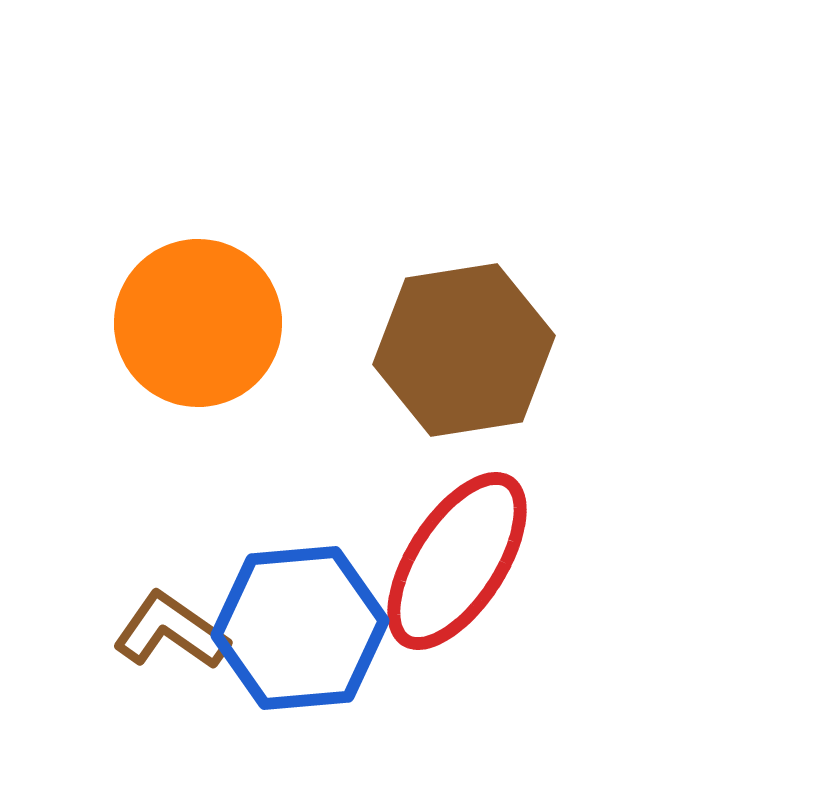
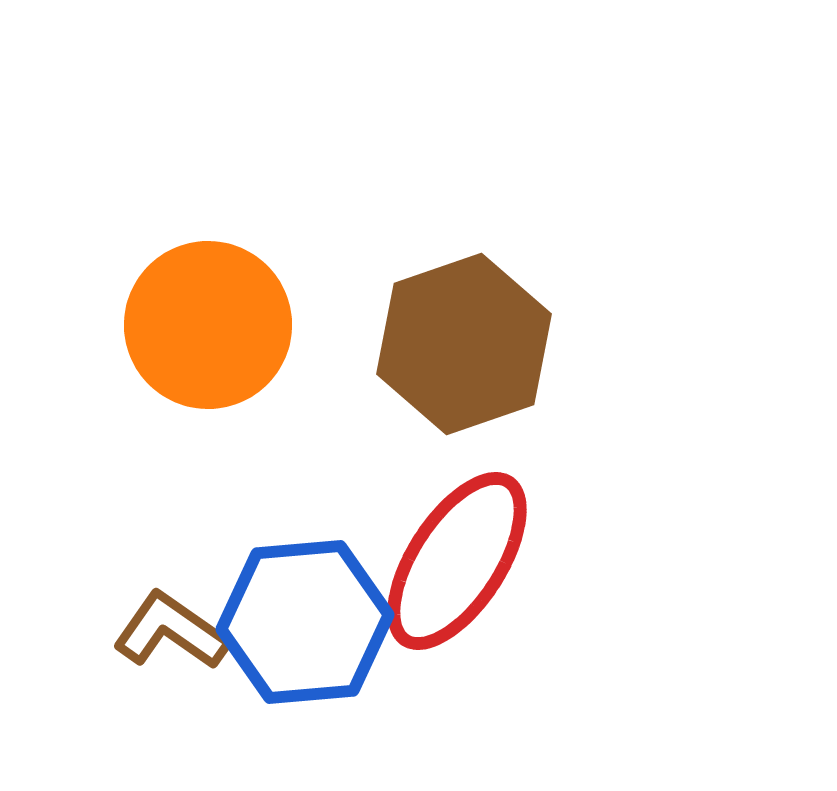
orange circle: moved 10 px right, 2 px down
brown hexagon: moved 6 px up; rotated 10 degrees counterclockwise
blue hexagon: moved 5 px right, 6 px up
